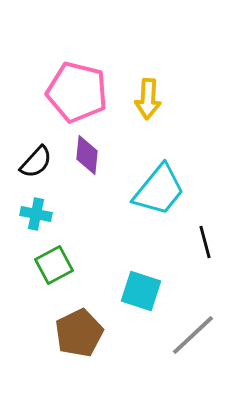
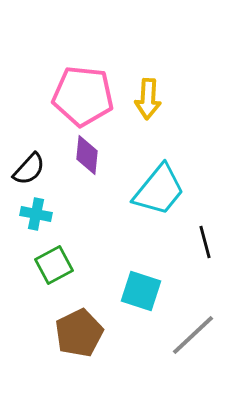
pink pentagon: moved 6 px right, 4 px down; rotated 8 degrees counterclockwise
black semicircle: moved 7 px left, 7 px down
